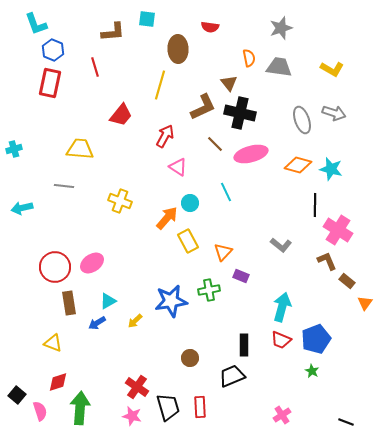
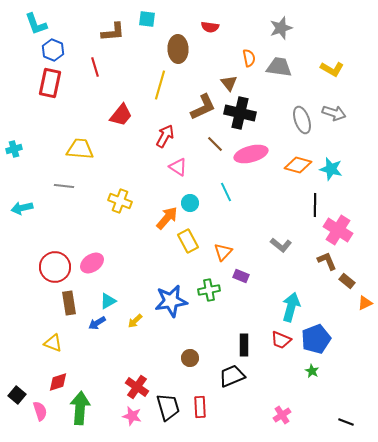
orange triangle at (365, 303): rotated 28 degrees clockwise
cyan arrow at (282, 307): moved 9 px right
